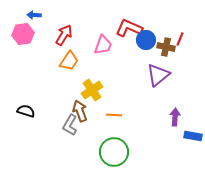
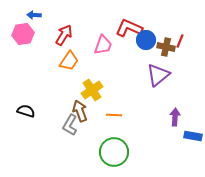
red line: moved 2 px down
